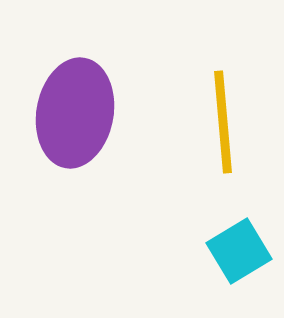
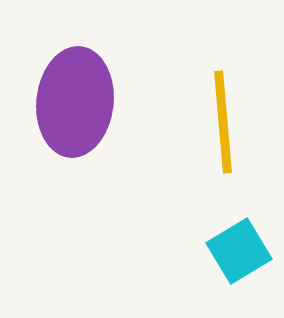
purple ellipse: moved 11 px up; rotated 4 degrees counterclockwise
